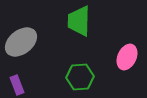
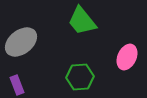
green trapezoid: moved 3 px right; rotated 40 degrees counterclockwise
